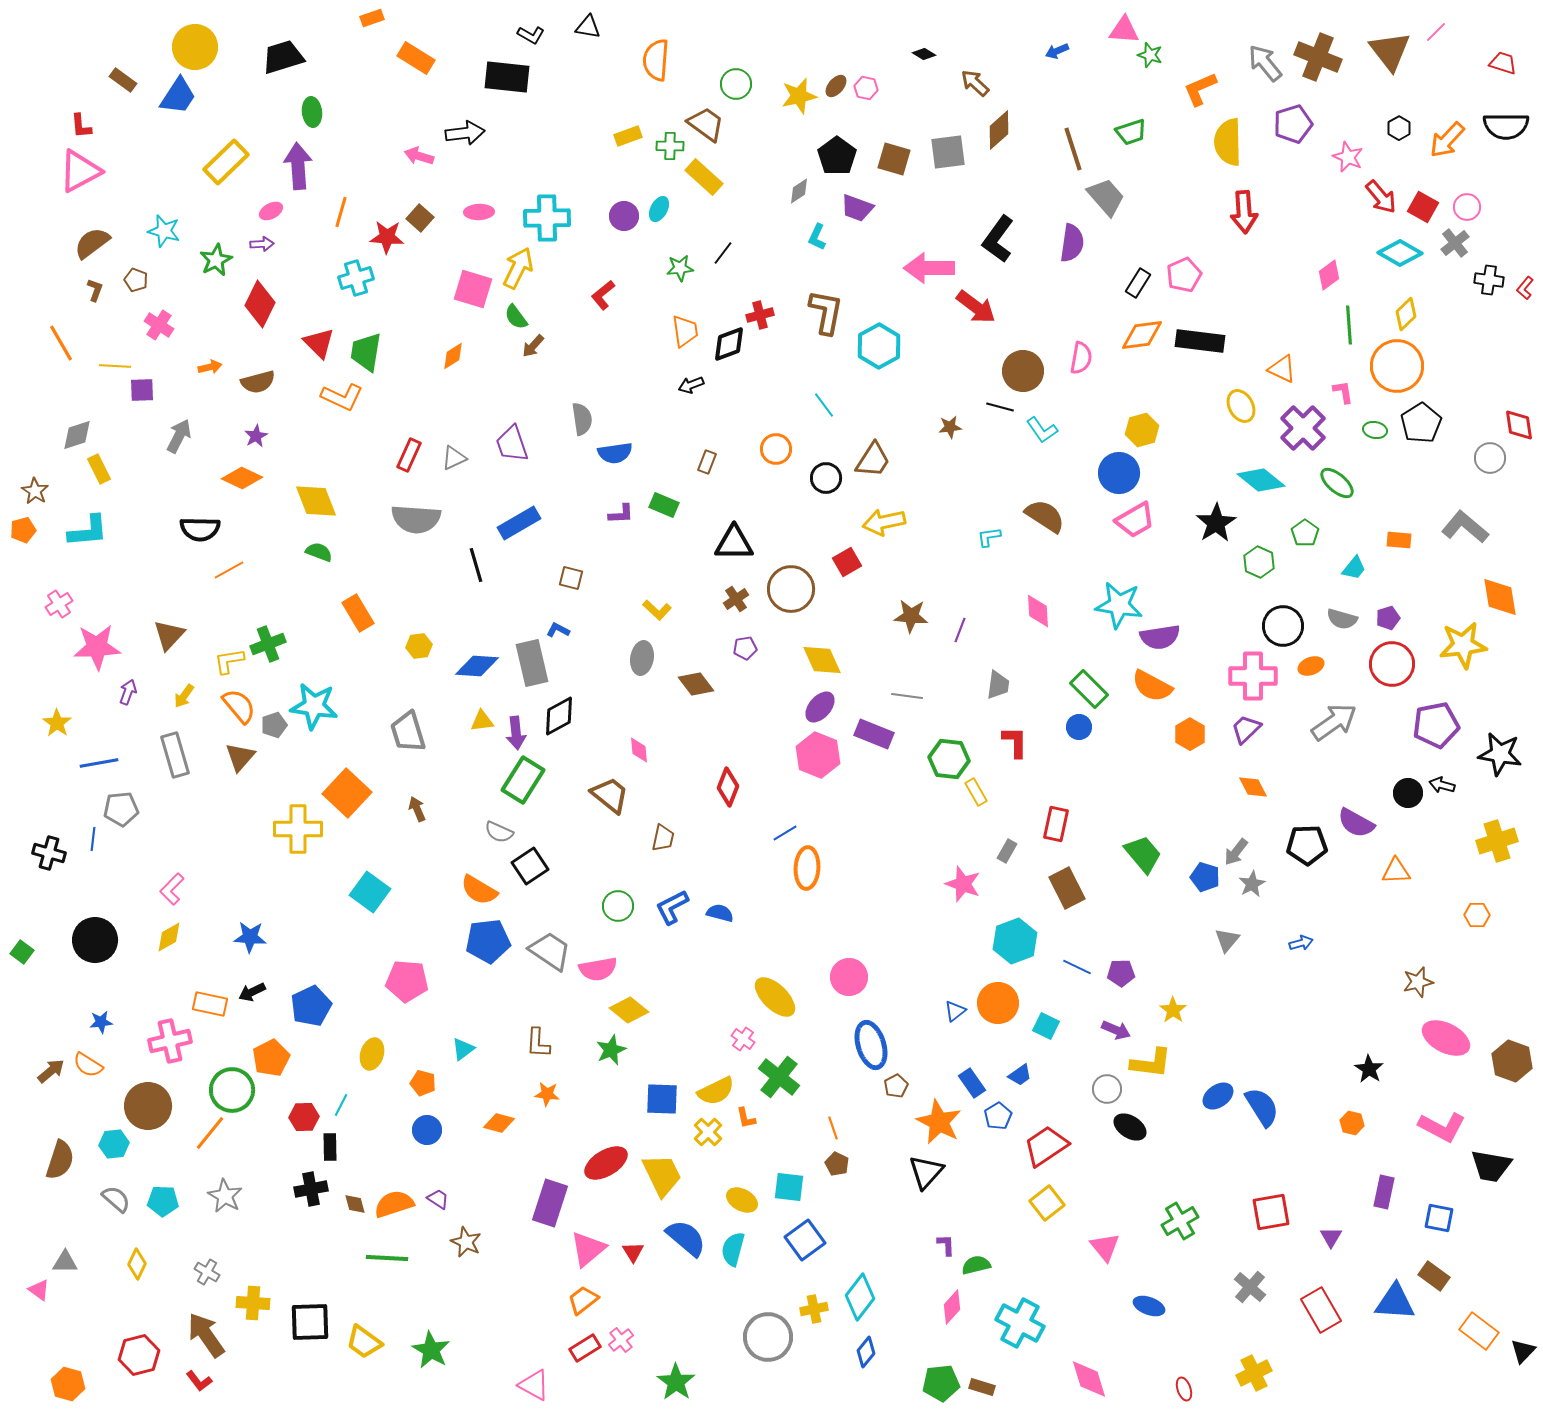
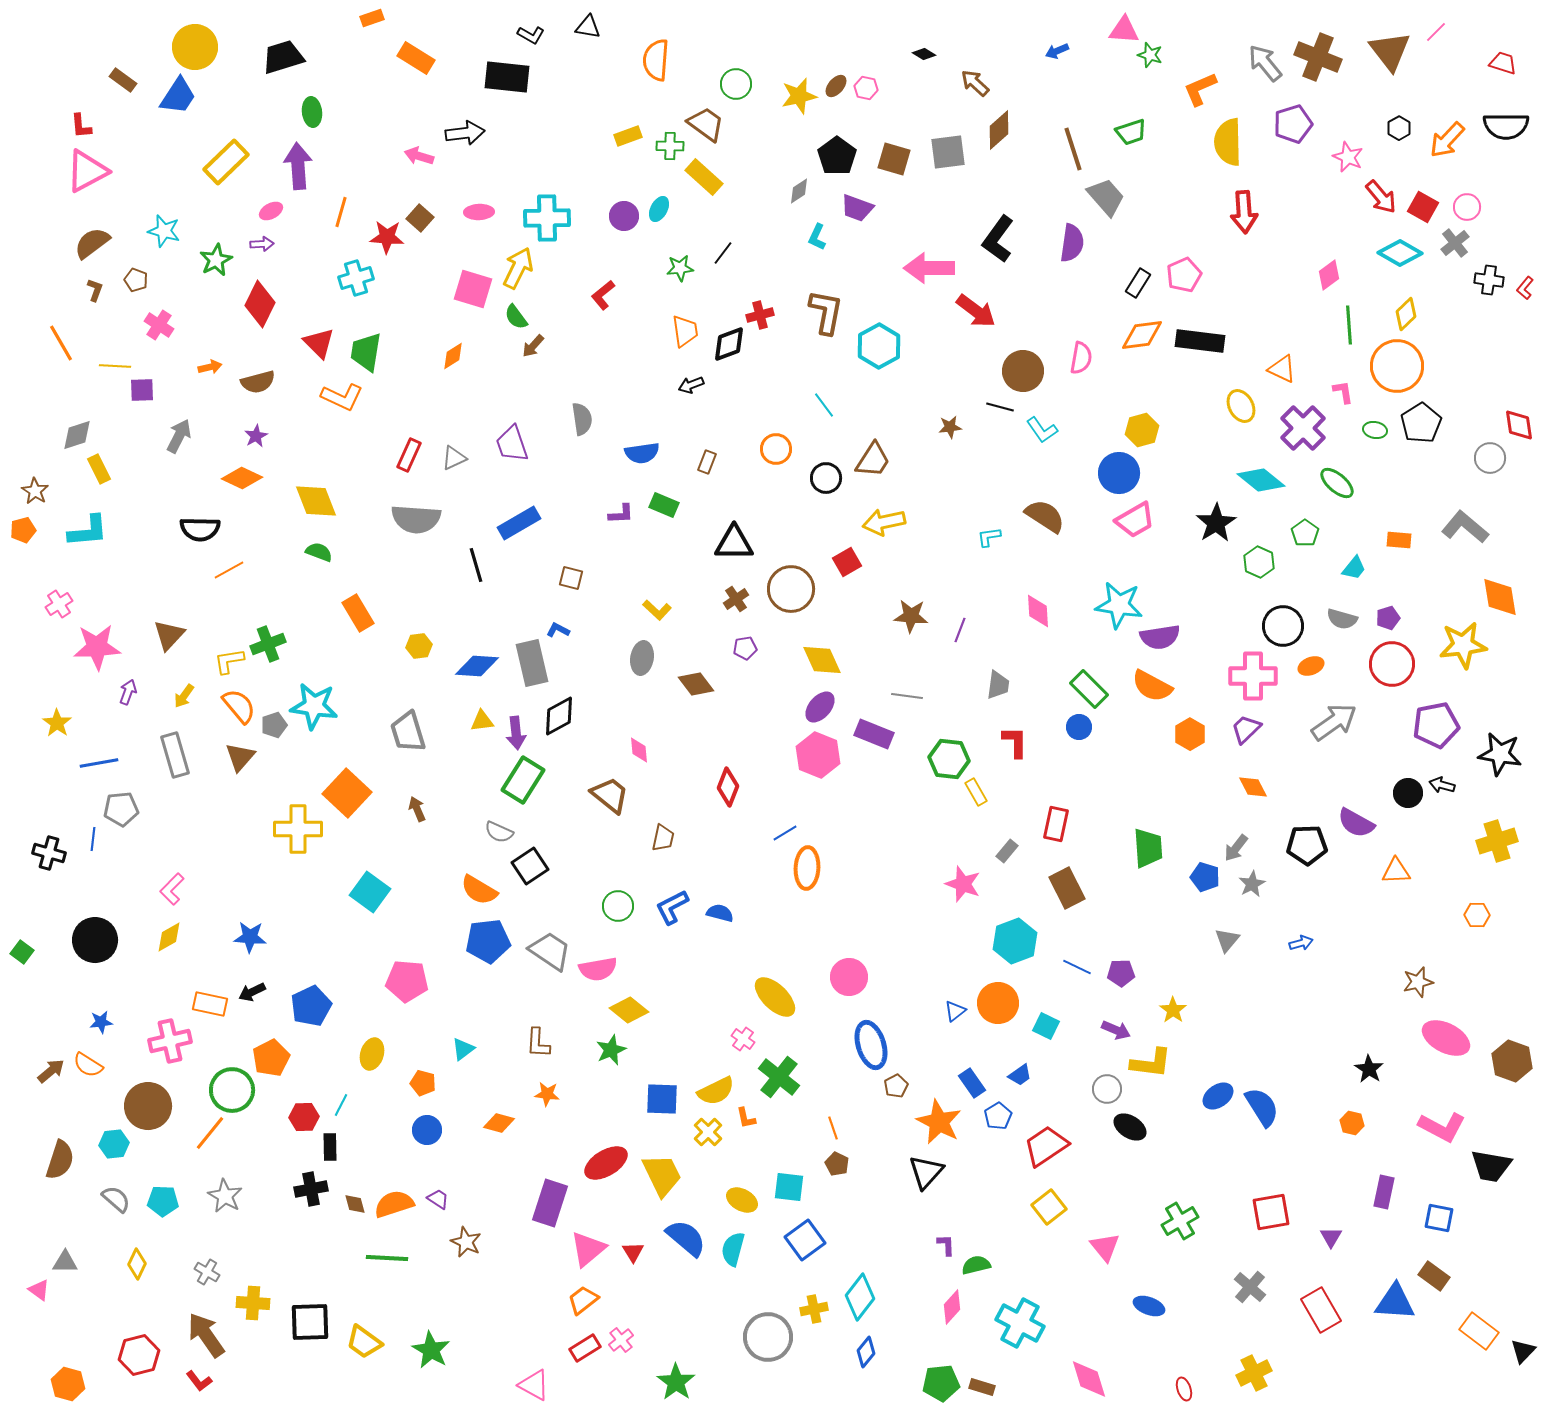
pink triangle at (80, 171): moved 7 px right
red arrow at (976, 307): moved 4 px down
blue semicircle at (615, 453): moved 27 px right
gray rectangle at (1007, 851): rotated 10 degrees clockwise
gray arrow at (1236, 852): moved 4 px up
green trapezoid at (1143, 854): moved 5 px right, 6 px up; rotated 36 degrees clockwise
yellow square at (1047, 1203): moved 2 px right, 4 px down
